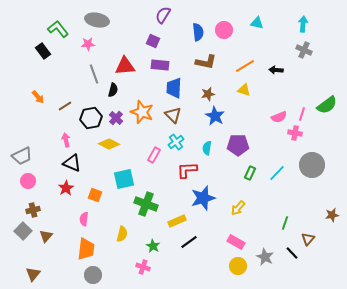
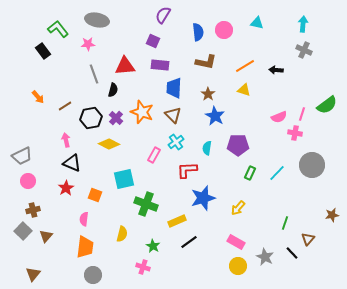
brown star at (208, 94): rotated 24 degrees counterclockwise
orange trapezoid at (86, 249): moved 1 px left, 2 px up
